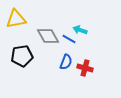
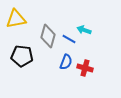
cyan arrow: moved 4 px right
gray diamond: rotated 45 degrees clockwise
black pentagon: rotated 15 degrees clockwise
